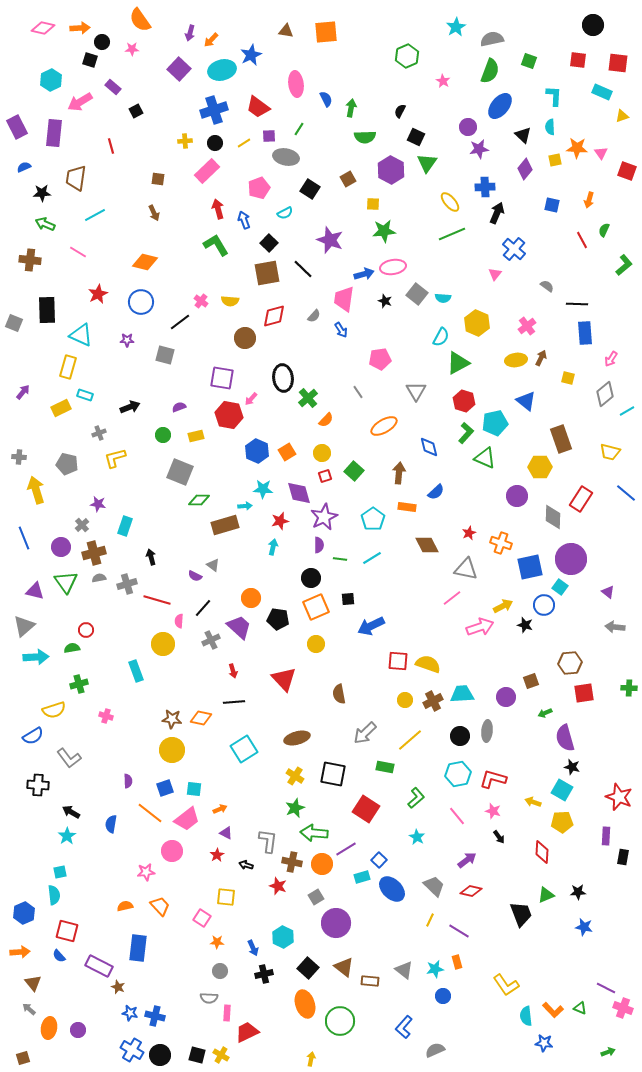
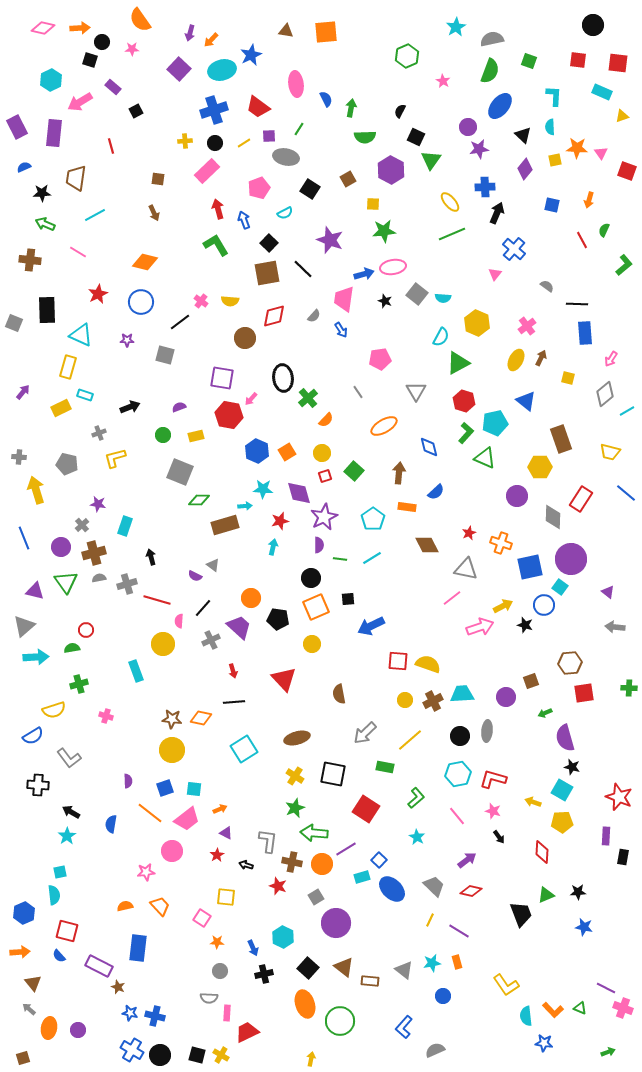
green triangle at (427, 163): moved 4 px right, 3 px up
yellow ellipse at (516, 360): rotated 55 degrees counterclockwise
yellow circle at (316, 644): moved 4 px left
cyan star at (435, 969): moved 3 px left, 6 px up
